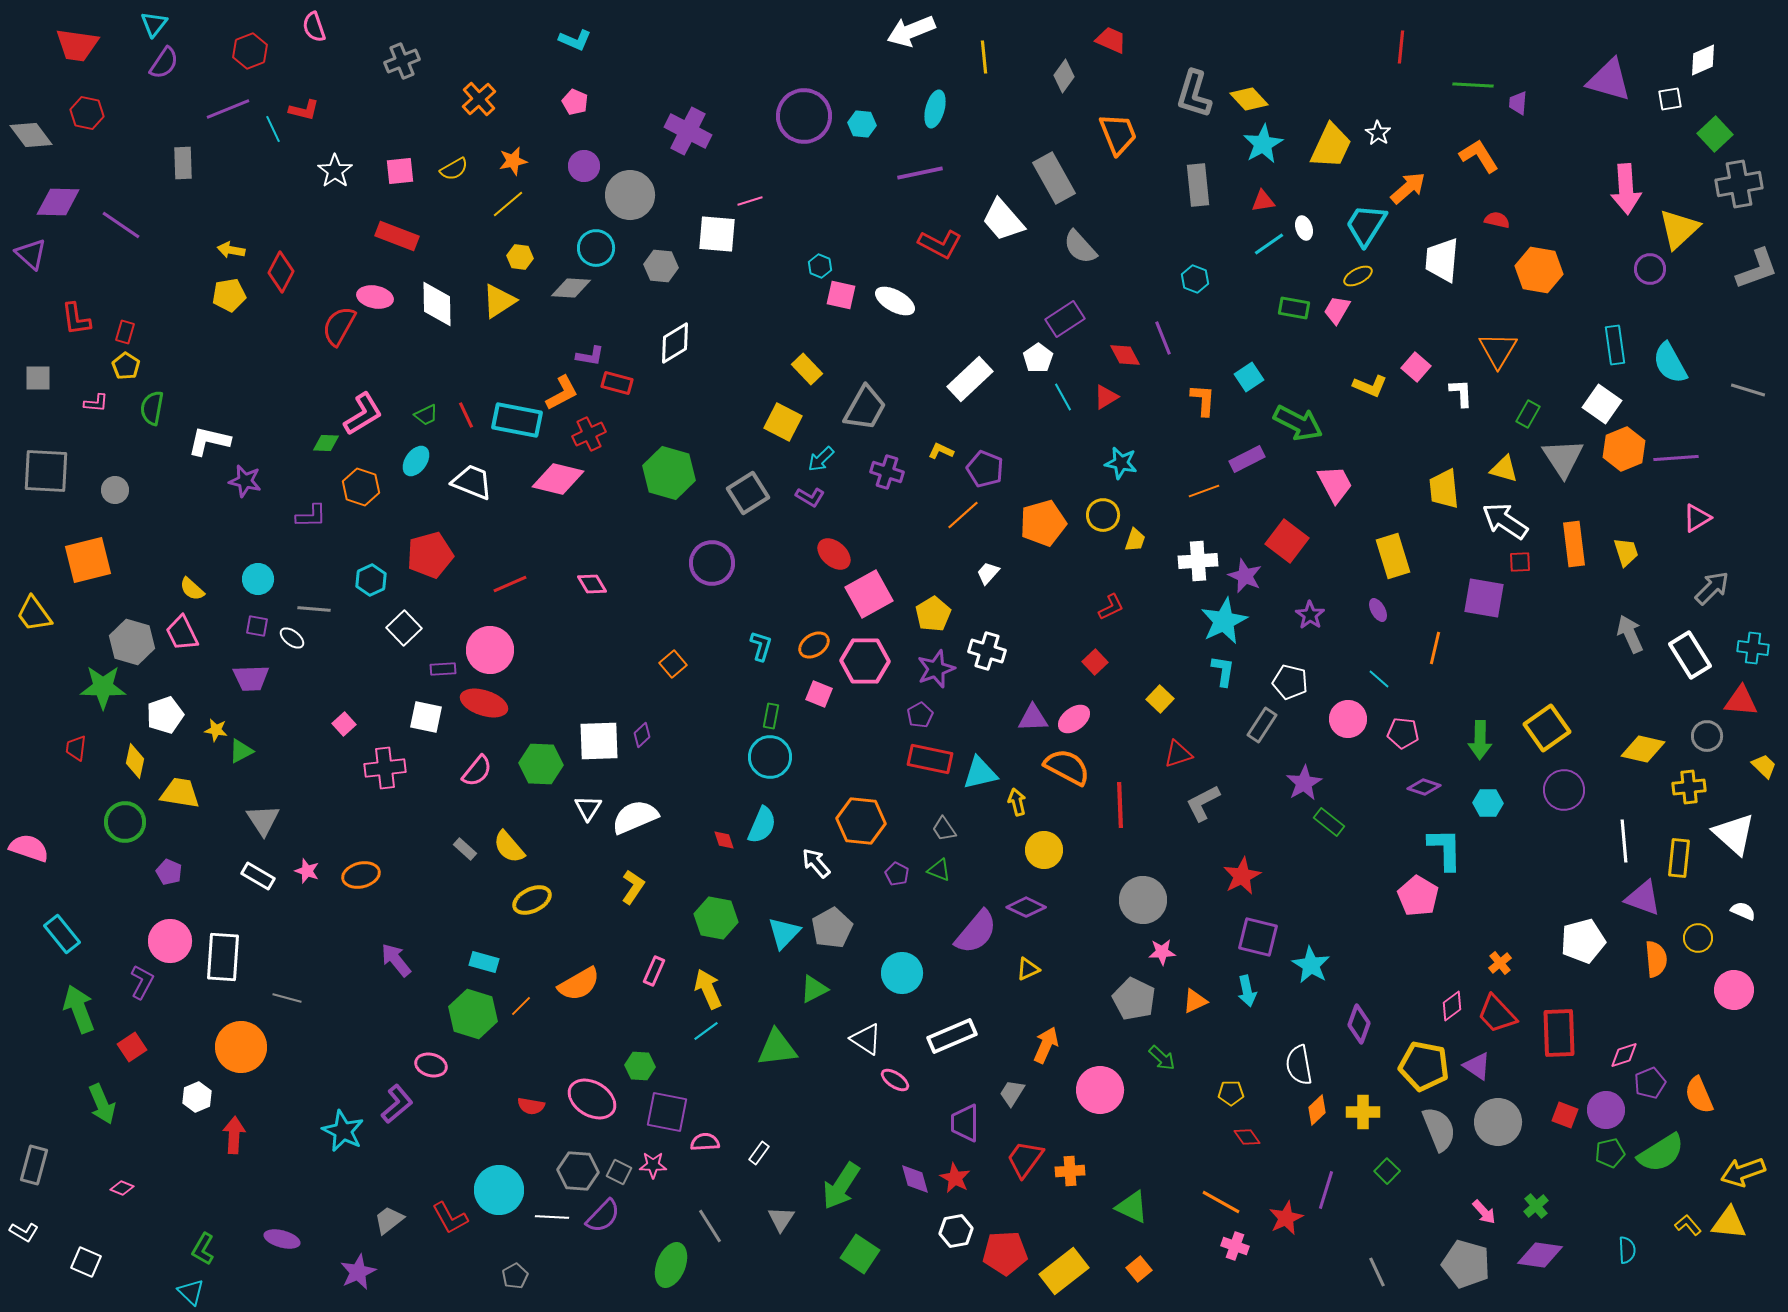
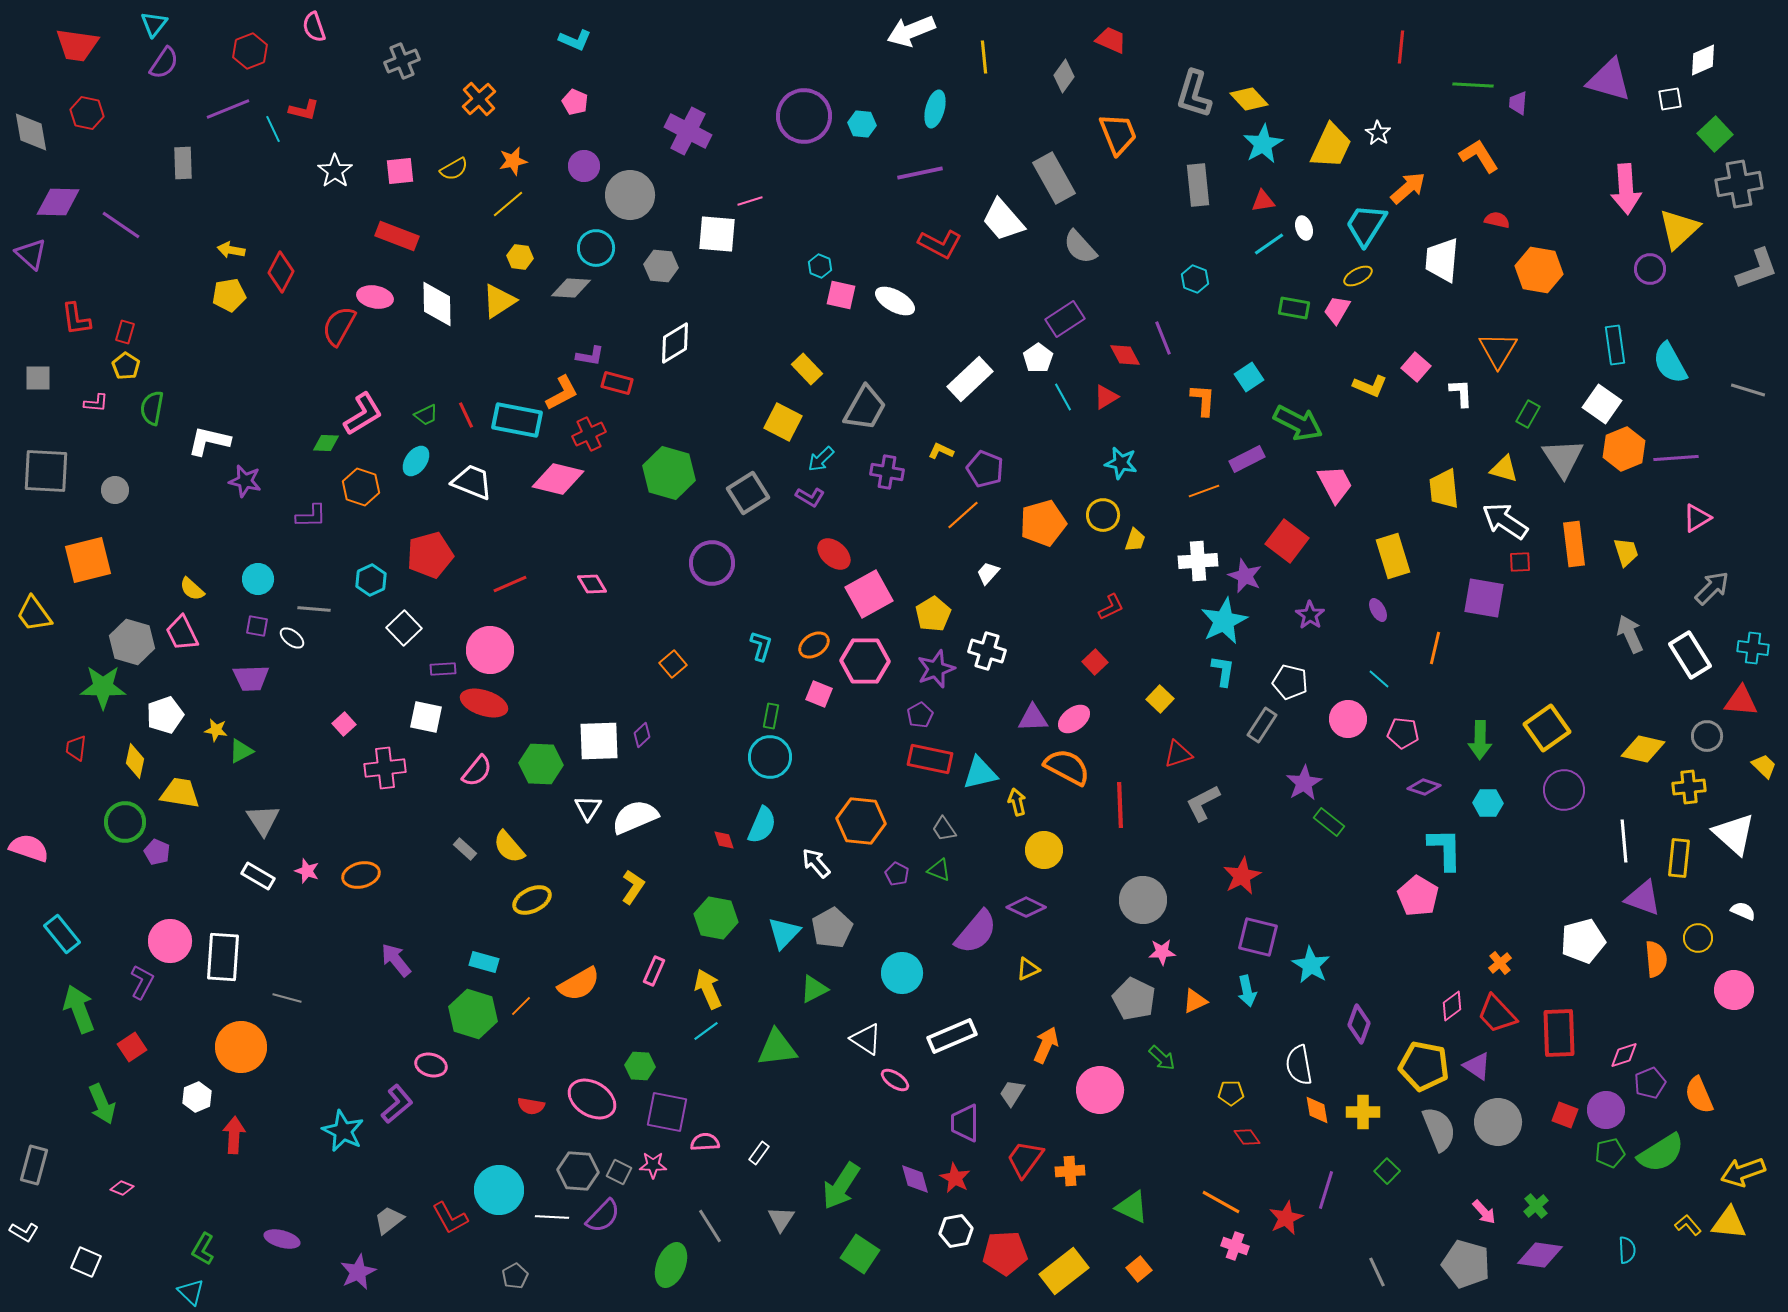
gray diamond at (31, 135): moved 3 px up; rotated 27 degrees clockwise
purple cross at (887, 472): rotated 8 degrees counterclockwise
purple pentagon at (169, 872): moved 12 px left, 20 px up
orange diamond at (1317, 1110): rotated 56 degrees counterclockwise
